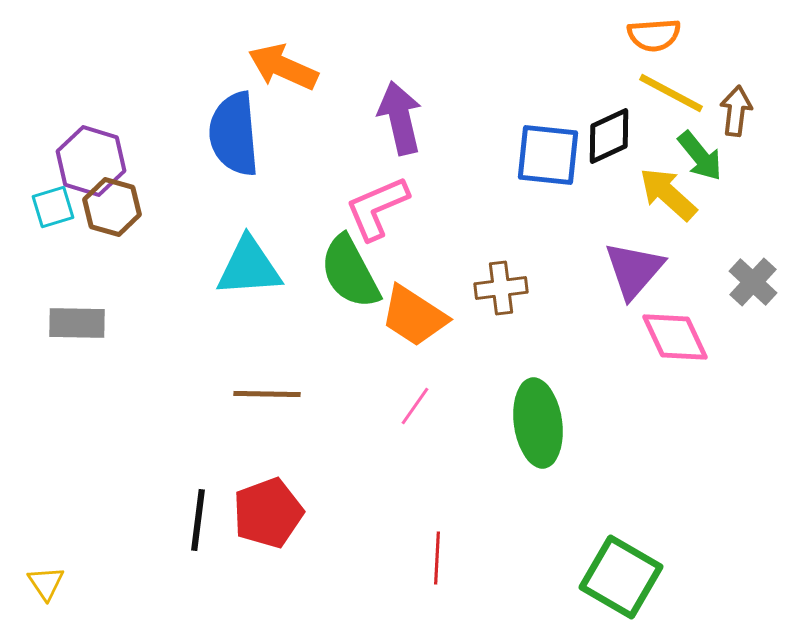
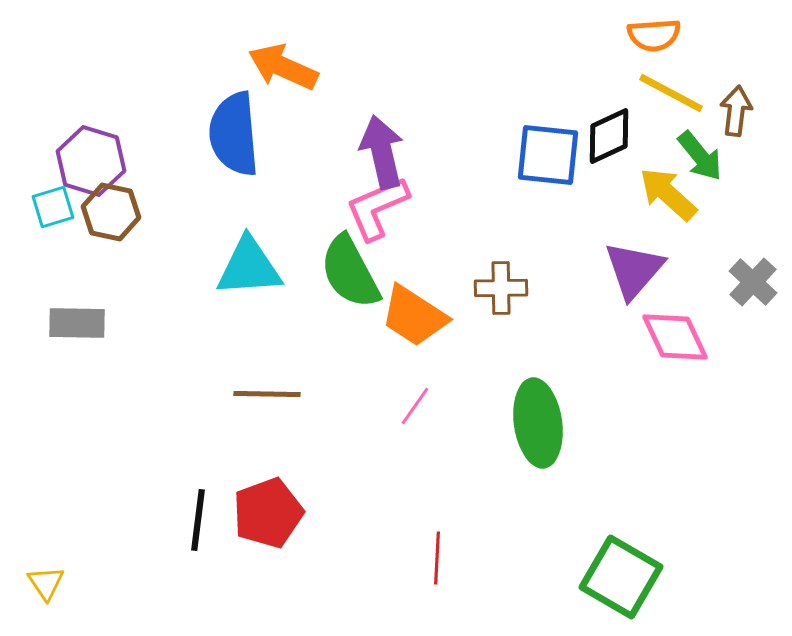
purple arrow: moved 18 px left, 34 px down
brown hexagon: moved 1 px left, 5 px down; rotated 4 degrees counterclockwise
brown cross: rotated 6 degrees clockwise
